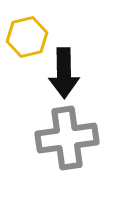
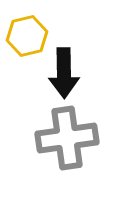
yellow hexagon: moved 1 px up
